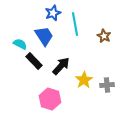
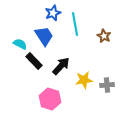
yellow star: rotated 24 degrees clockwise
